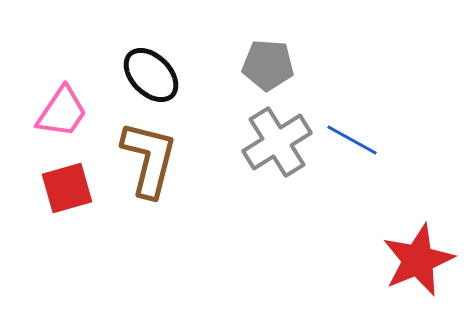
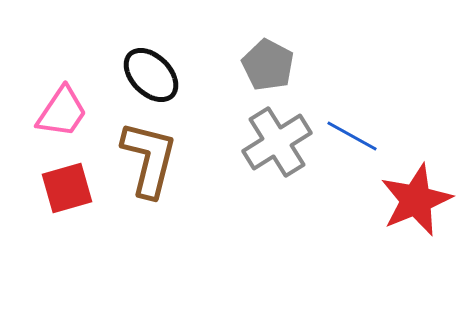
gray pentagon: rotated 24 degrees clockwise
blue line: moved 4 px up
red star: moved 2 px left, 60 px up
